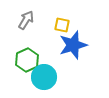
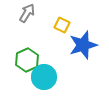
gray arrow: moved 1 px right, 7 px up
yellow square: rotated 14 degrees clockwise
blue star: moved 10 px right
